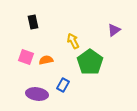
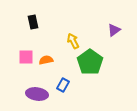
pink square: rotated 21 degrees counterclockwise
